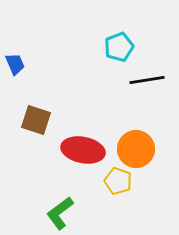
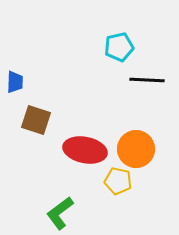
cyan pentagon: rotated 8 degrees clockwise
blue trapezoid: moved 18 px down; rotated 25 degrees clockwise
black line: rotated 12 degrees clockwise
red ellipse: moved 2 px right
yellow pentagon: rotated 8 degrees counterclockwise
